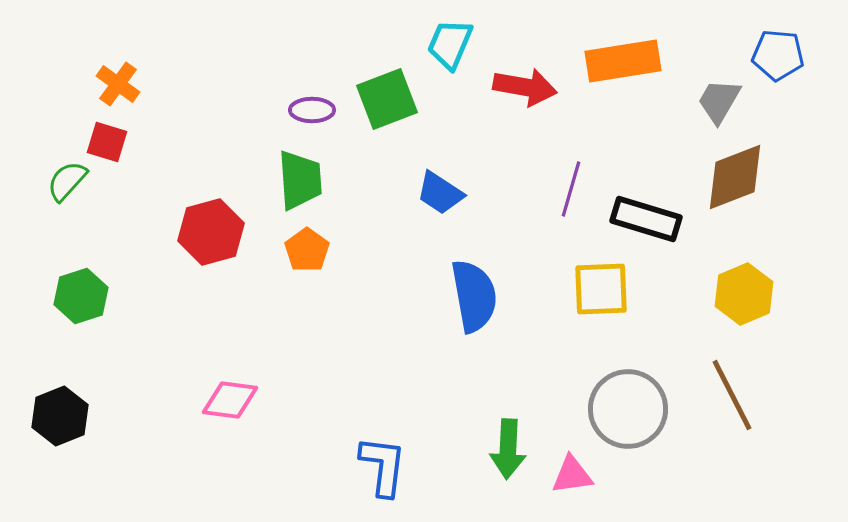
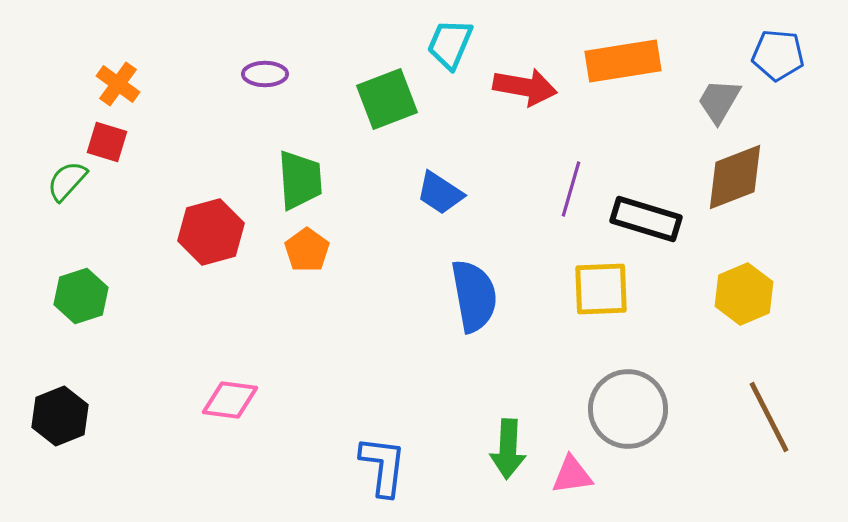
purple ellipse: moved 47 px left, 36 px up
brown line: moved 37 px right, 22 px down
